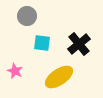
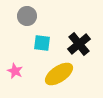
yellow ellipse: moved 3 px up
